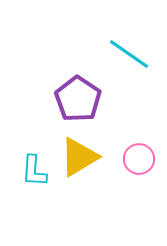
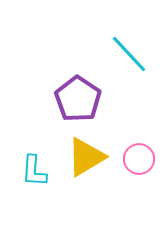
cyan line: rotated 12 degrees clockwise
yellow triangle: moved 7 px right
